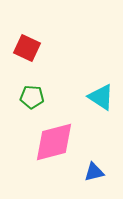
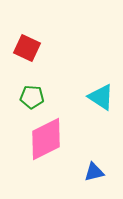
pink diamond: moved 8 px left, 3 px up; rotated 12 degrees counterclockwise
